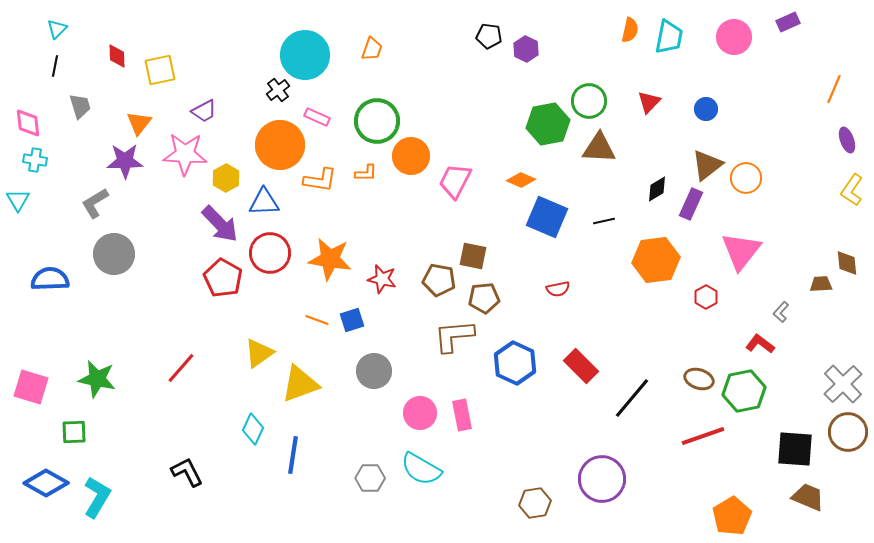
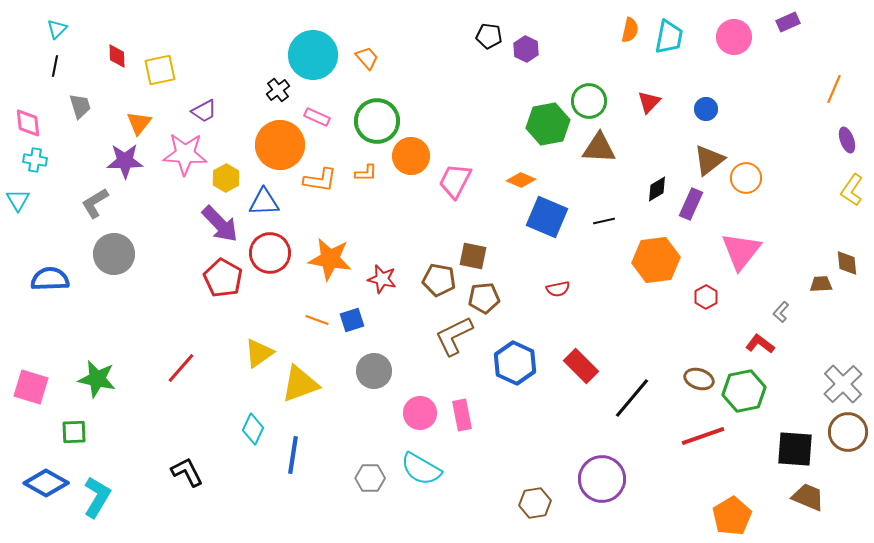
orange trapezoid at (372, 49): moved 5 px left, 9 px down; rotated 60 degrees counterclockwise
cyan circle at (305, 55): moved 8 px right
brown triangle at (707, 165): moved 2 px right, 5 px up
brown L-shape at (454, 336): rotated 21 degrees counterclockwise
